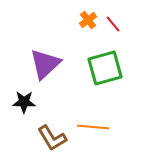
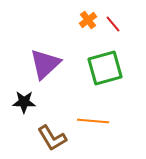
orange line: moved 6 px up
